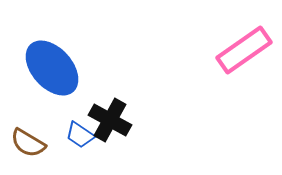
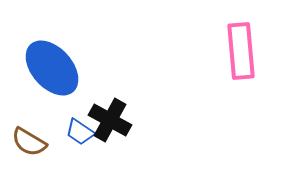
pink rectangle: moved 3 px left, 1 px down; rotated 60 degrees counterclockwise
blue trapezoid: moved 3 px up
brown semicircle: moved 1 px right, 1 px up
